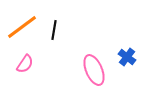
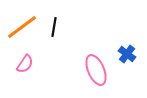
black line: moved 3 px up
blue cross: moved 3 px up
pink ellipse: moved 2 px right
